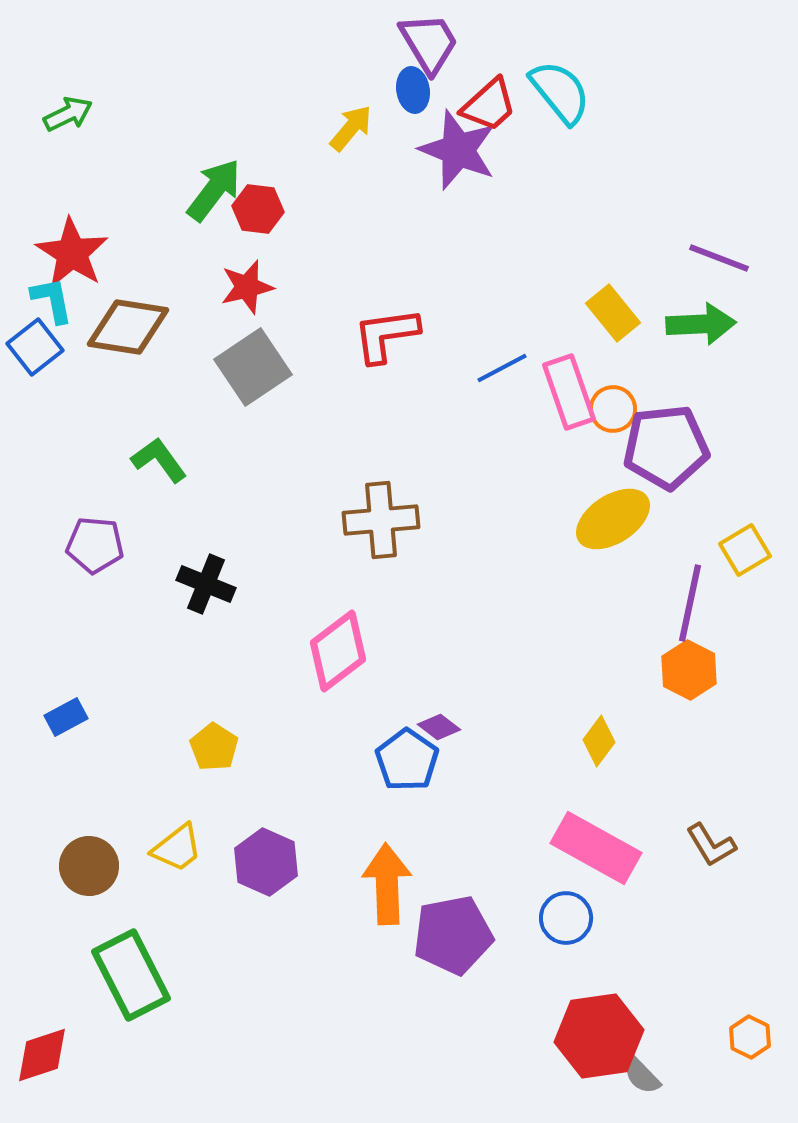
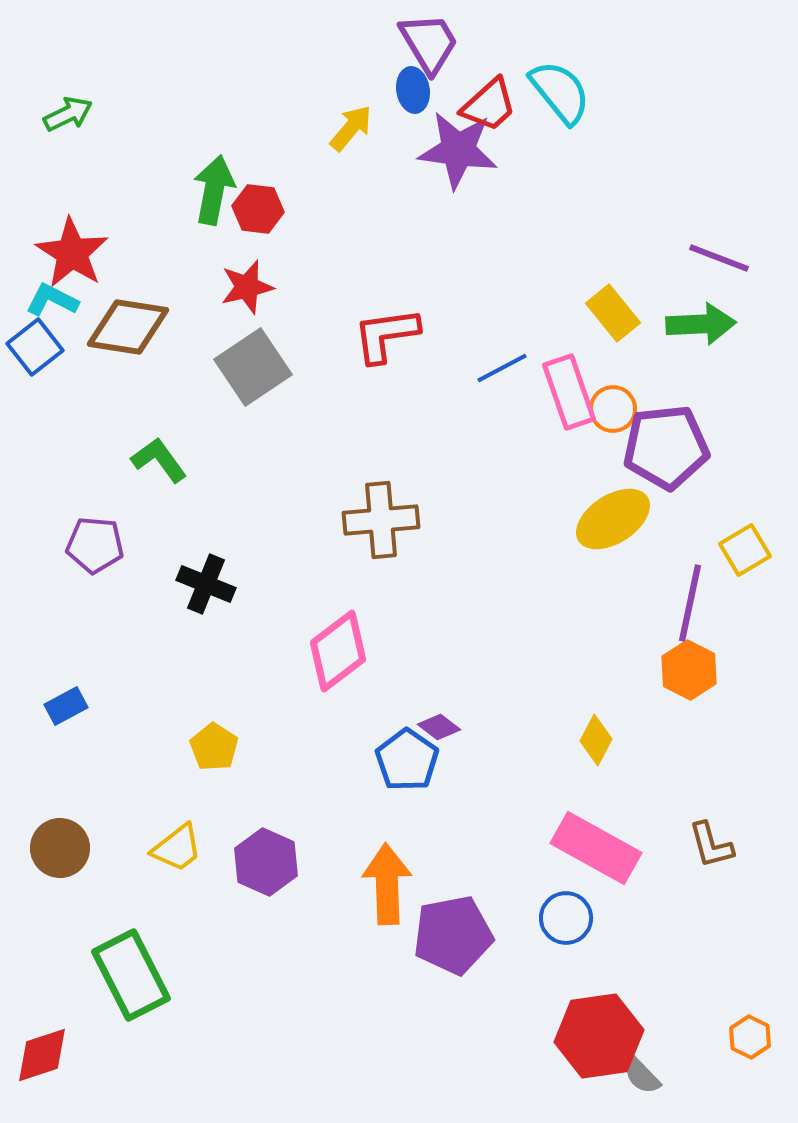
purple star at (458, 150): rotated 14 degrees counterclockwise
green arrow at (214, 190): rotated 26 degrees counterclockwise
cyan L-shape at (52, 300): rotated 52 degrees counterclockwise
blue rectangle at (66, 717): moved 11 px up
yellow diamond at (599, 741): moved 3 px left, 1 px up; rotated 9 degrees counterclockwise
brown L-shape at (711, 845): rotated 16 degrees clockwise
brown circle at (89, 866): moved 29 px left, 18 px up
